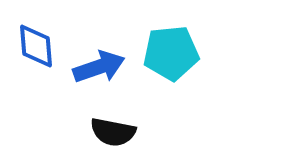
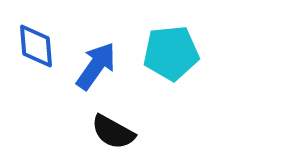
blue arrow: moved 3 px left, 1 px up; rotated 36 degrees counterclockwise
black semicircle: rotated 18 degrees clockwise
